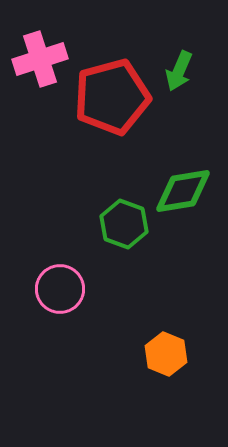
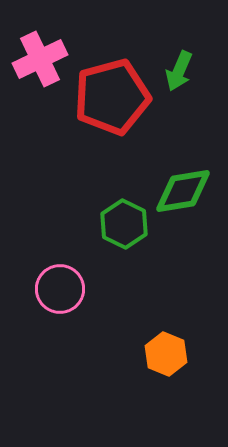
pink cross: rotated 8 degrees counterclockwise
green hexagon: rotated 6 degrees clockwise
